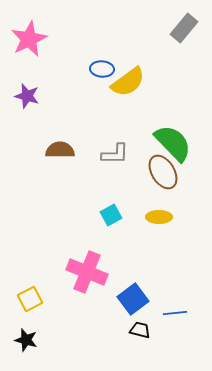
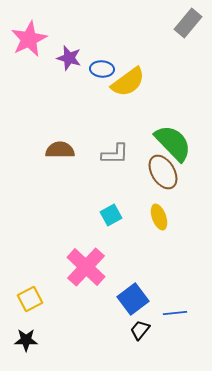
gray rectangle: moved 4 px right, 5 px up
purple star: moved 42 px right, 38 px up
yellow ellipse: rotated 70 degrees clockwise
pink cross: moved 1 px left, 5 px up; rotated 21 degrees clockwise
black trapezoid: rotated 65 degrees counterclockwise
black star: rotated 15 degrees counterclockwise
